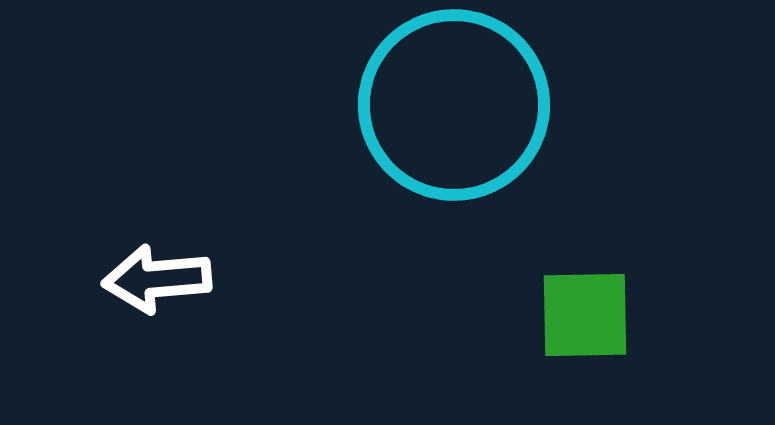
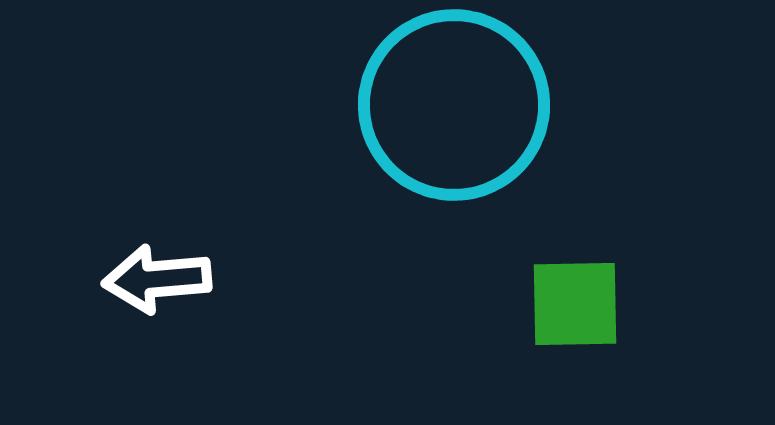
green square: moved 10 px left, 11 px up
